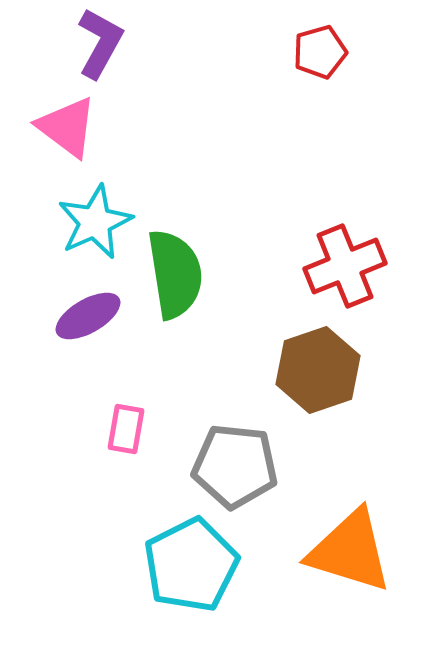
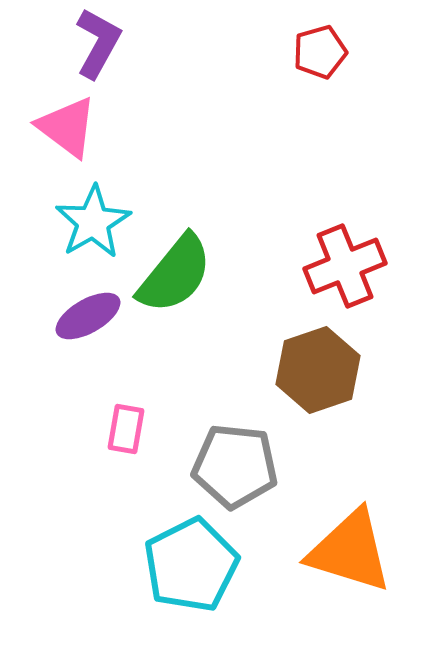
purple L-shape: moved 2 px left
cyan star: moved 2 px left; rotated 6 degrees counterclockwise
green semicircle: rotated 48 degrees clockwise
